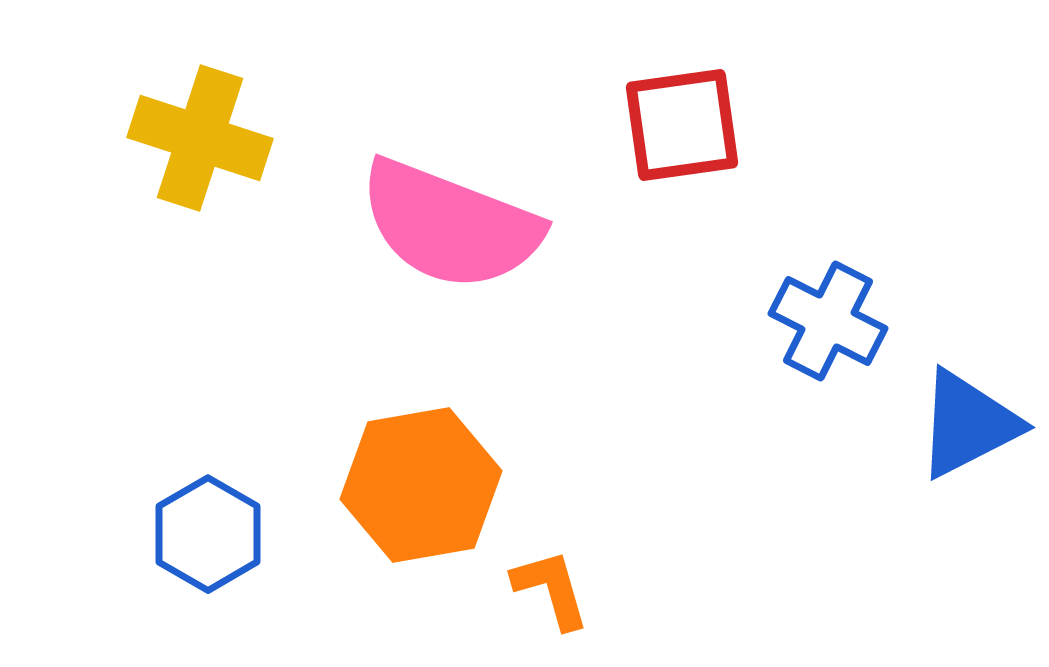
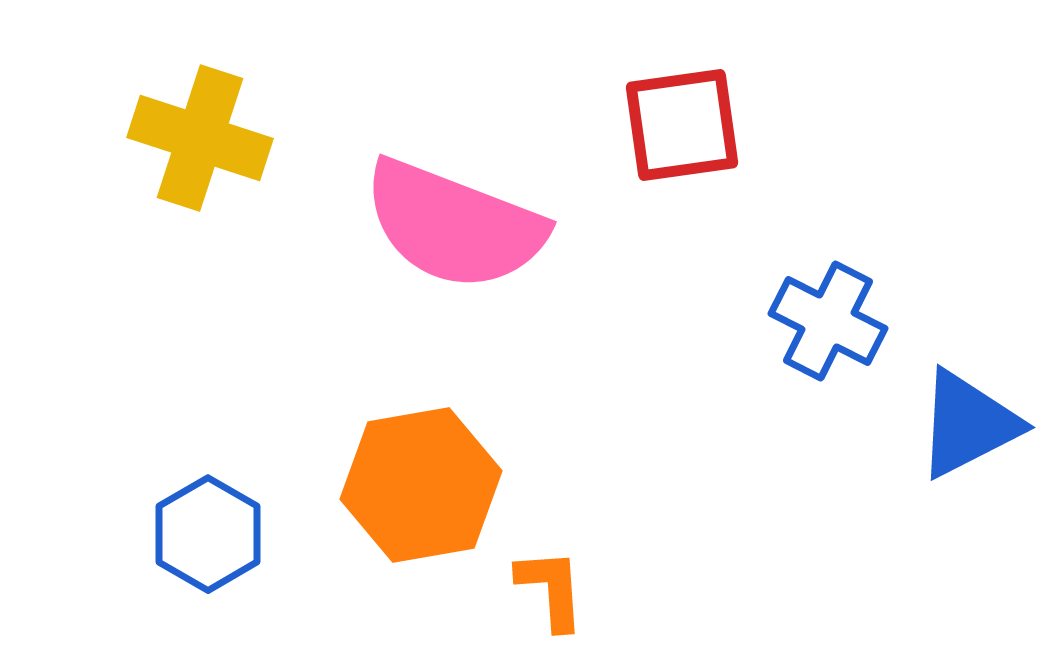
pink semicircle: moved 4 px right
orange L-shape: rotated 12 degrees clockwise
